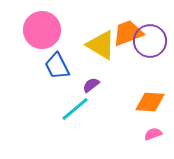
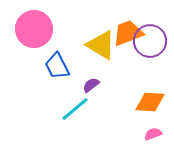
pink circle: moved 8 px left, 1 px up
